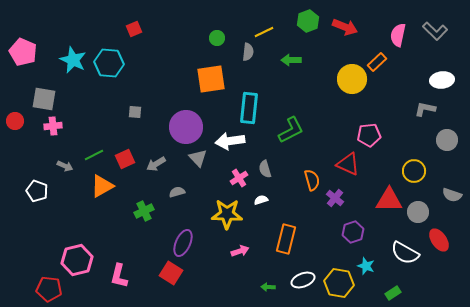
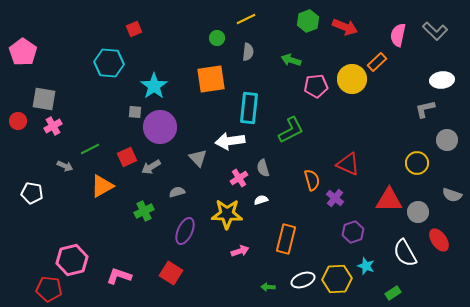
yellow line at (264, 32): moved 18 px left, 13 px up
pink pentagon at (23, 52): rotated 12 degrees clockwise
cyan star at (73, 60): moved 81 px right, 26 px down; rotated 12 degrees clockwise
green arrow at (291, 60): rotated 18 degrees clockwise
gray L-shape at (425, 109): rotated 25 degrees counterclockwise
red circle at (15, 121): moved 3 px right
pink cross at (53, 126): rotated 24 degrees counterclockwise
purple circle at (186, 127): moved 26 px left
pink pentagon at (369, 135): moved 53 px left, 49 px up
green line at (94, 155): moved 4 px left, 6 px up
red square at (125, 159): moved 2 px right, 2 px up
gray arrow at (156, 164): moved 5 px left, 3 px down
gray semicircle at (265, 169): moved 2 px left, 1 px up
yellow circle at (414, 171): moved 3 px right, 8 px up
white pentagon at (37, 191): moved 5 px left, 2 px down; rotated 10 degrees counterclockwise
purple ellipse at (183, 243): moved 2 px right, 12 px up
white semicircle at (405, 253): rotated 32 degrees clockwise
pink hexagon at (77, 260): moved 5 px left
pink L-shape at (119, 276): rotated 95 degrees clockwise
yellow hexagon at (339, 283): moved 2 px left, 4 px up; rotated 12 degrees counterclockwise
